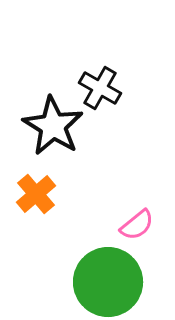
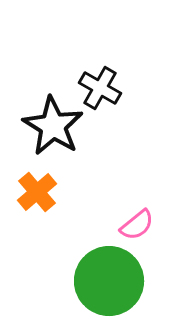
orange cross: moved 1 px right, 2 px up
green circle: moved 1 px right, 1 px up
